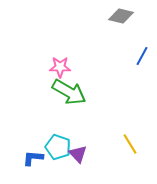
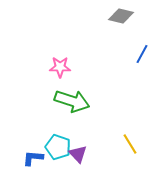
blue line: moved 2 px up
green arrow: moved 3 px right, 9 px down; rotated 12 degrees counterclockwise
